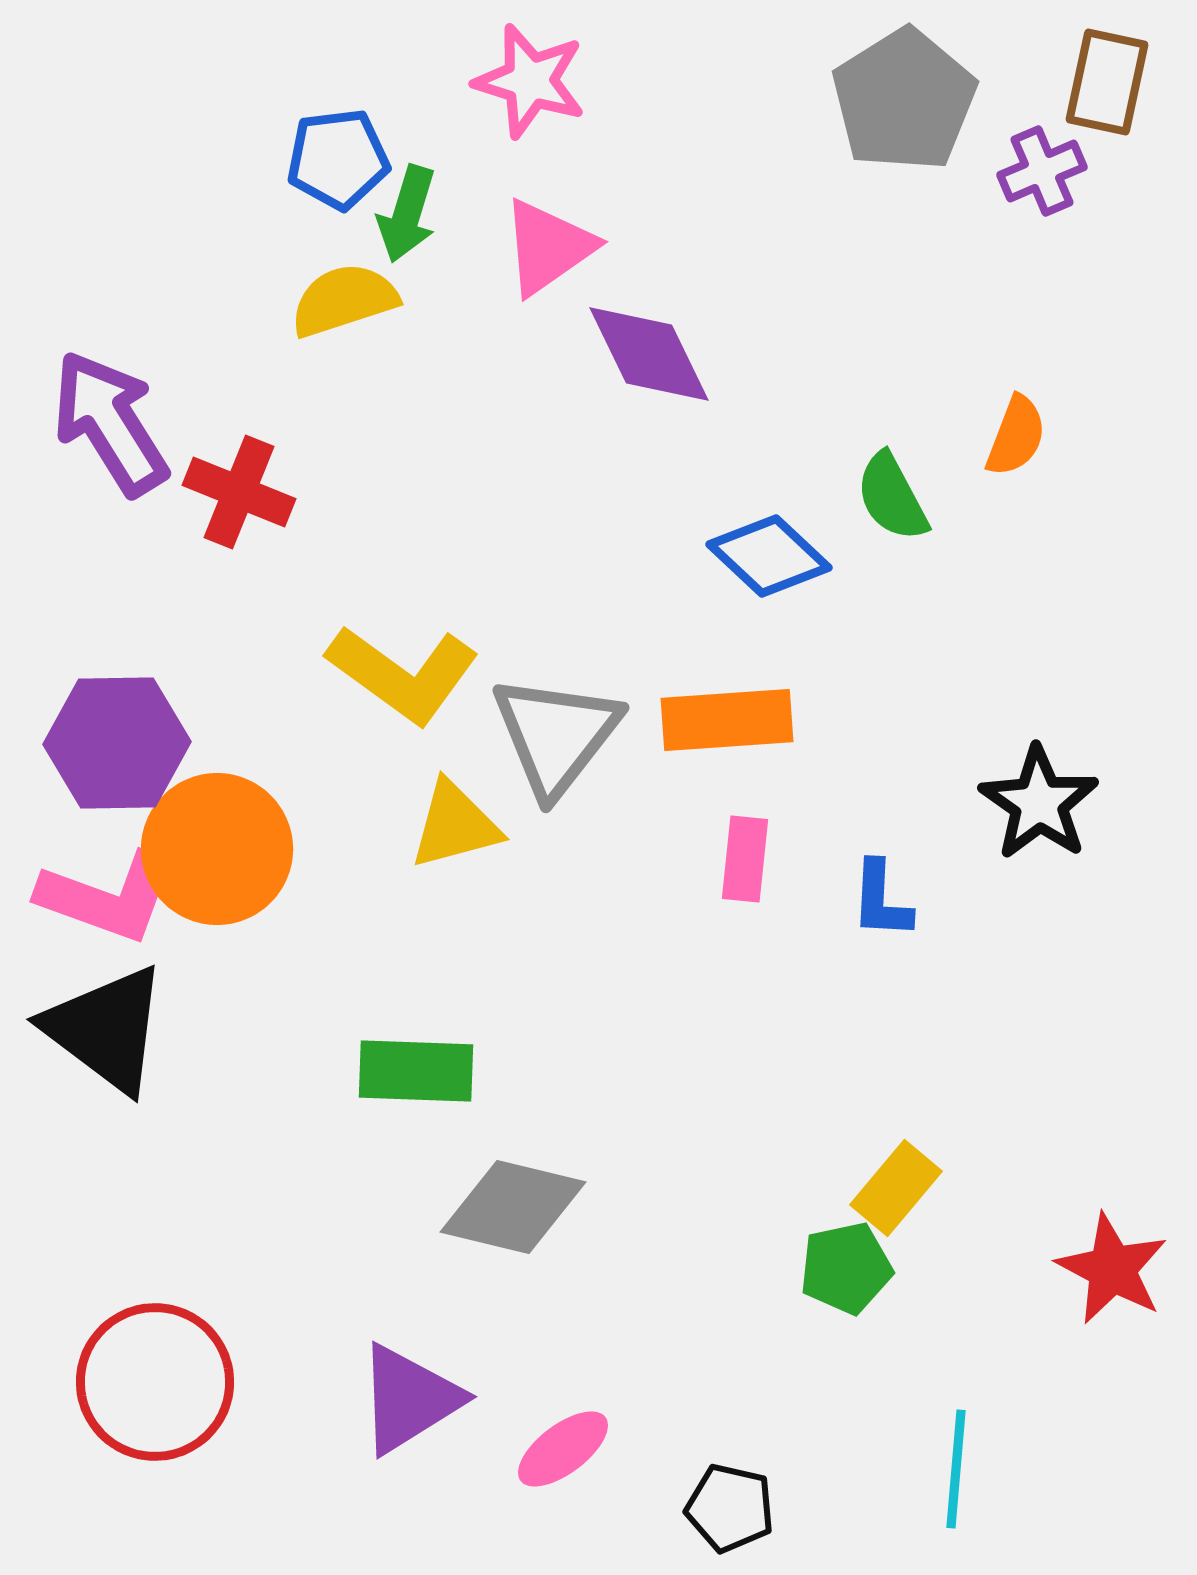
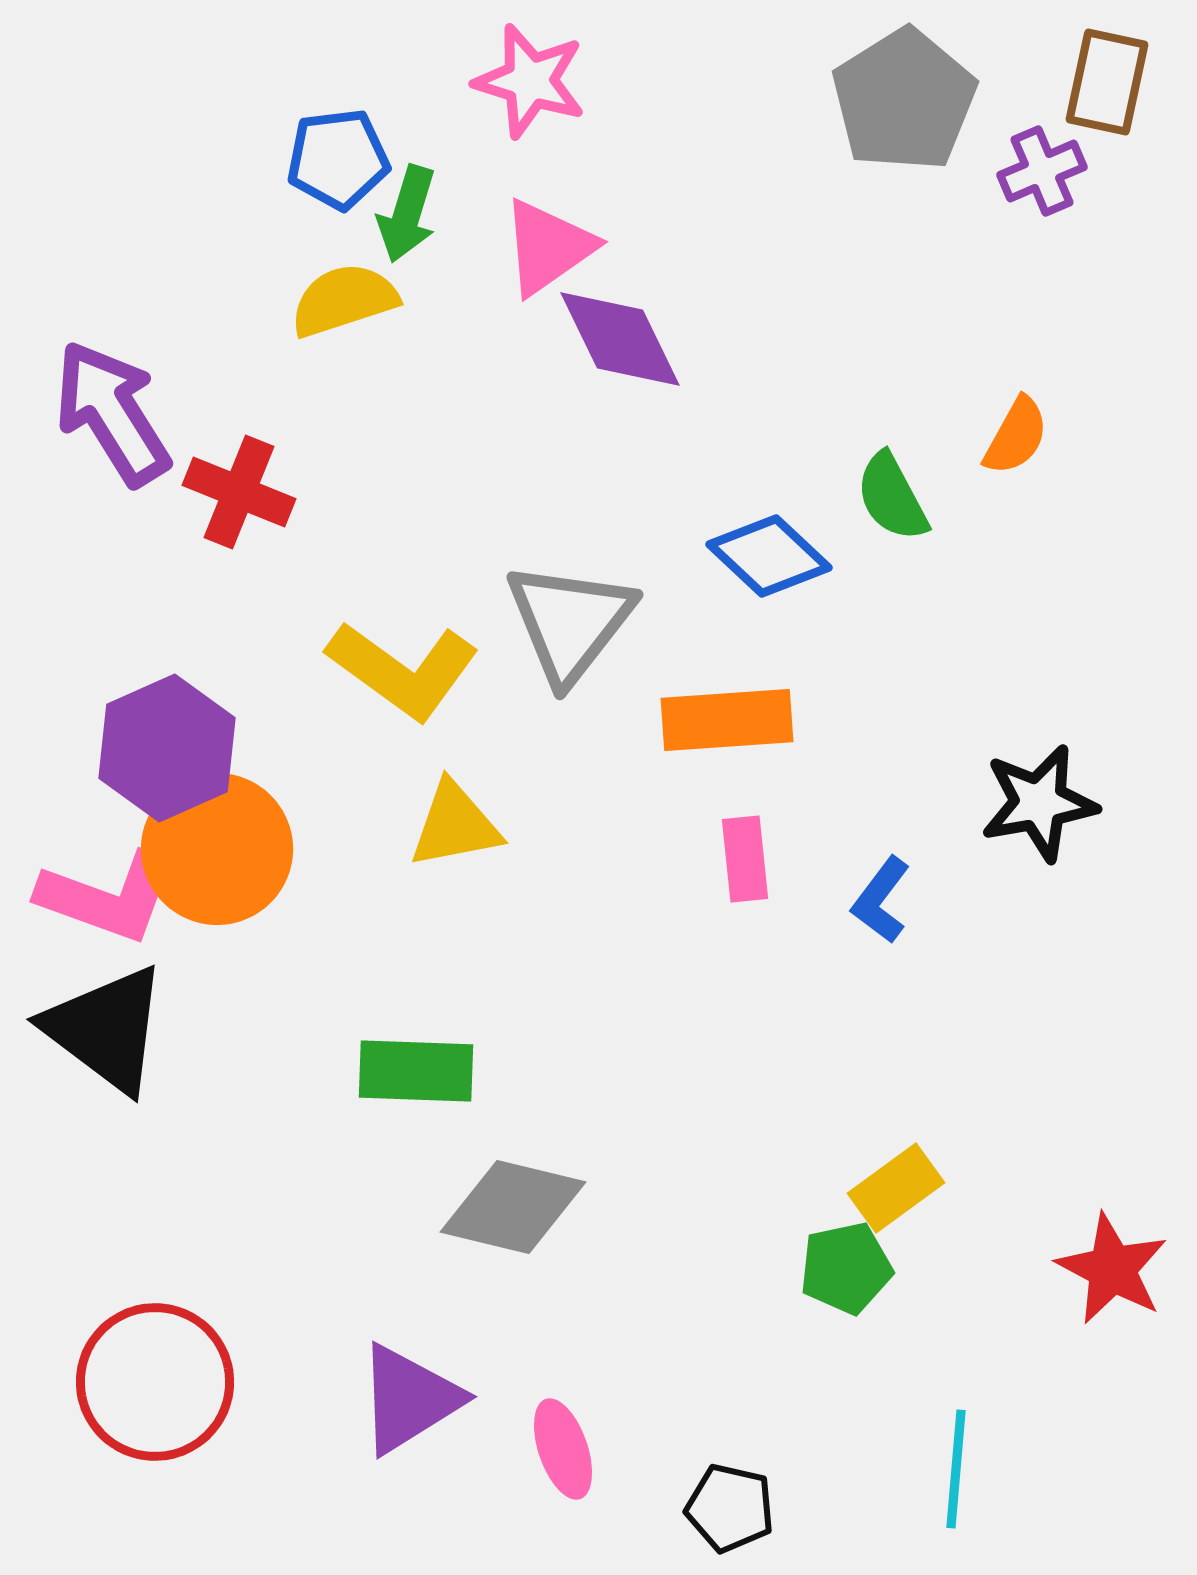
purple diamond: moved 29 px left, 15 px up
purple arrow: moved 2 px right, 10 px up
orange semicircle: rotated 8 degrees clockwise
yellow L-shape: moved 4 px up
gray triangle: moved 14 px right, 113 px up
purple hexagon: moved 50 px right, 5 px down; rotated 23 degrees counterclockwise
black star: rotated 27 degrees clockwise
yellow triangle: rotated 4 degrees clockwise
pink rectangle: rotated 12 degrees counterclockwise
blue L-shape: rotated 34 degrees clockwise
yellow rectangle: rotated 14 degrees clockwise
pink ellipse: rotated 72 degrees counterclockwise
